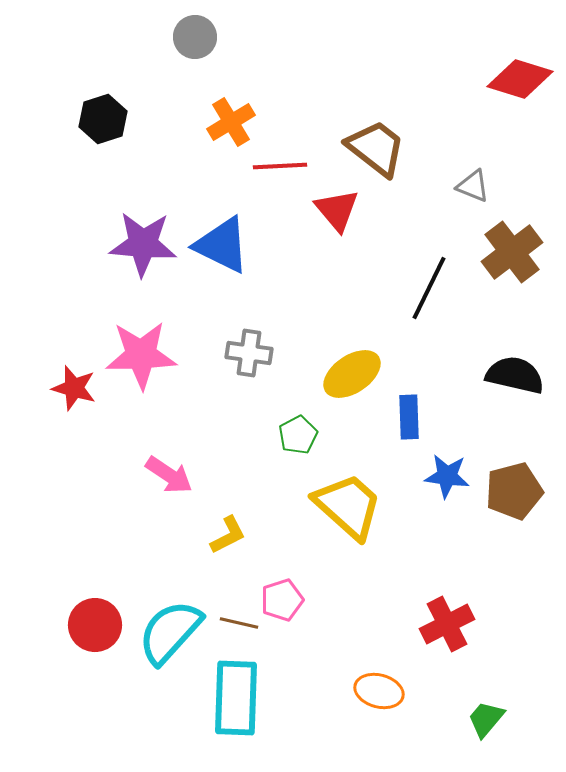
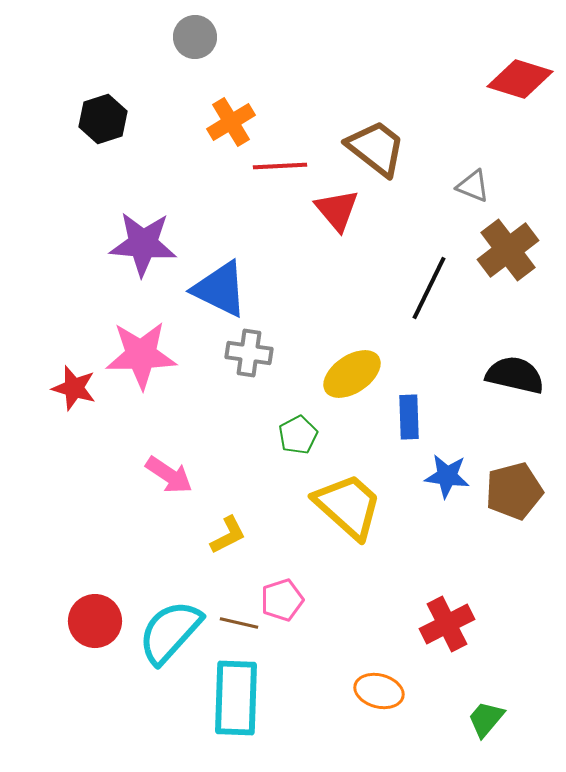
blue triangle: moved 2 px left, 44 px down
brown cross: moved 4 px left, 2 px up
red circle: moved 4 px up
